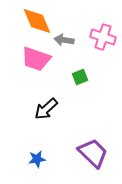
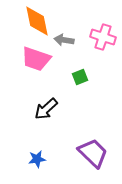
orange diamond: rotated 12 degrees clockwise
